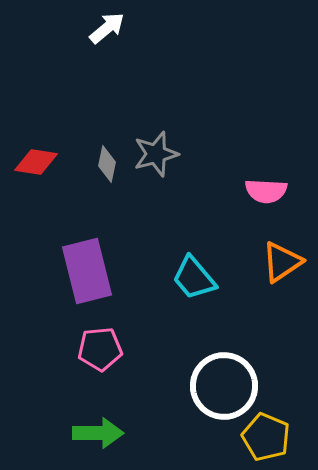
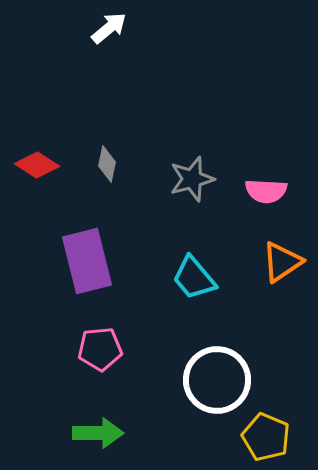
white arrow: moved 2 px right
gray star: moved 36 px right, 25 px down
red diamond: moved 1 px right, 3 px down; rotated 24 degrees clockwise
purple rectangle: moved 10 px up
white circle: moved 7 px left, 6 px up
